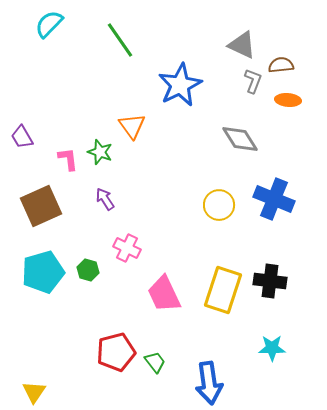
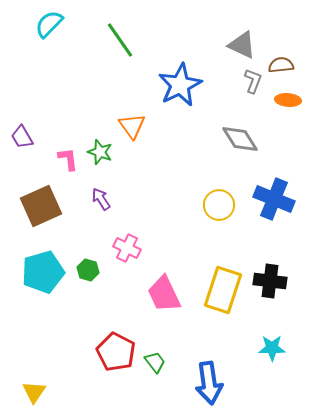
purple arrow: moved 4 px left
red pentagon: rotated 30 degrees counterclockwise
